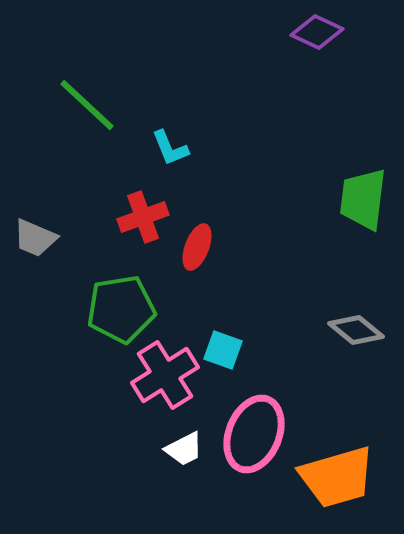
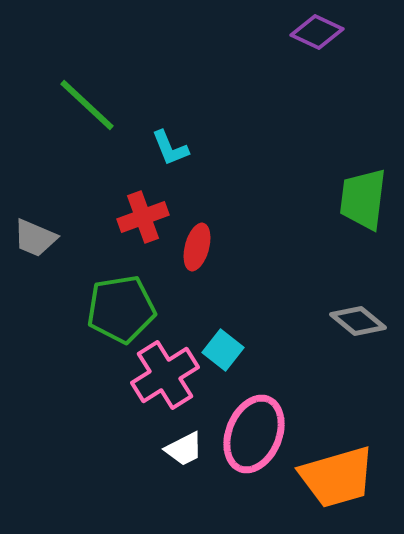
red ellipse: rotated 6 degrees counterclockwise
gray diamond: moved 2 px right, 9 px up
cyan square: rotated 18 degrees clockwise
